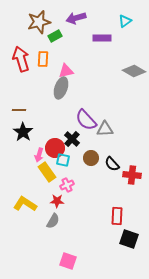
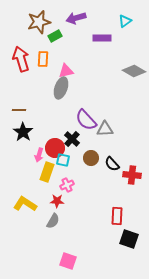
yellow rectangle: rotated 54 degrees clockwise
